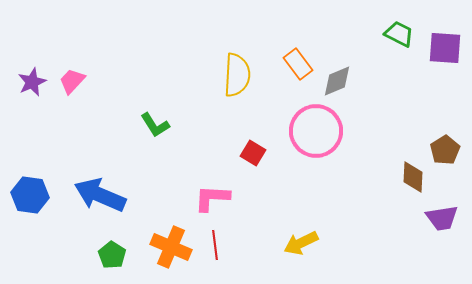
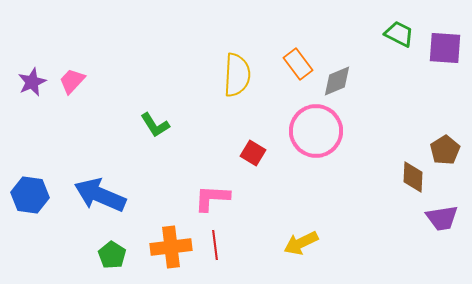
orange cross: rotated 30 degrees counterclockwise
